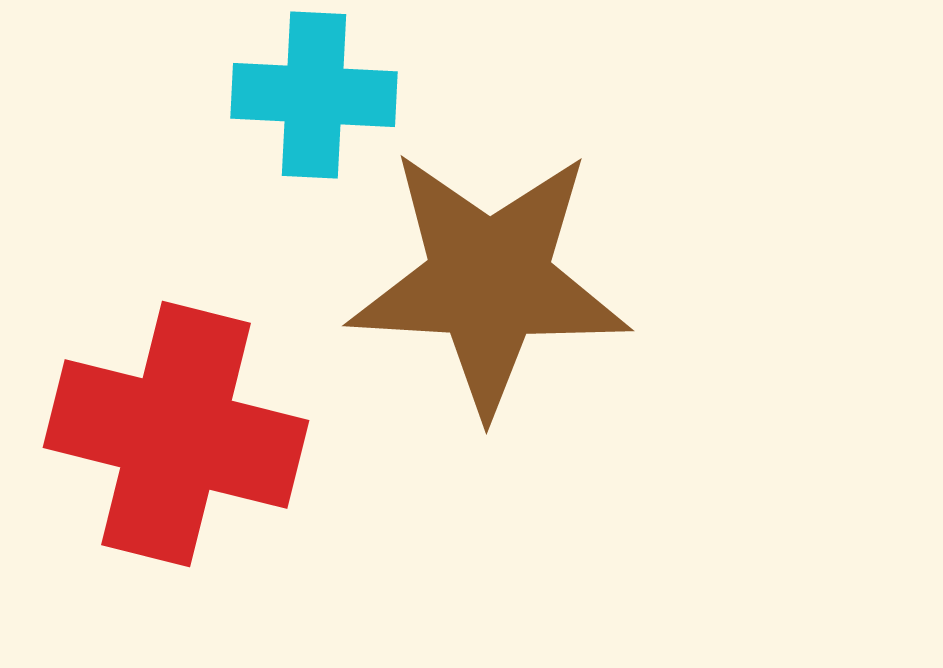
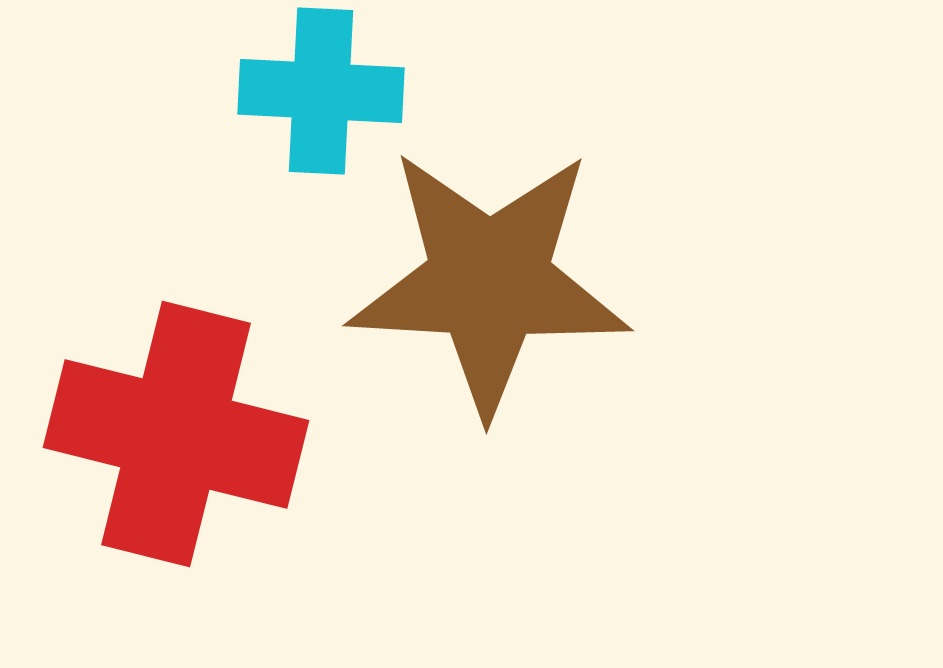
cyan cross: moved 7 px right, 4 px up
